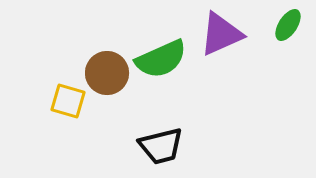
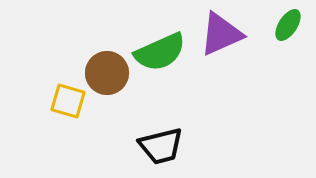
green semicircle: moved 1 px left, 7 px up
